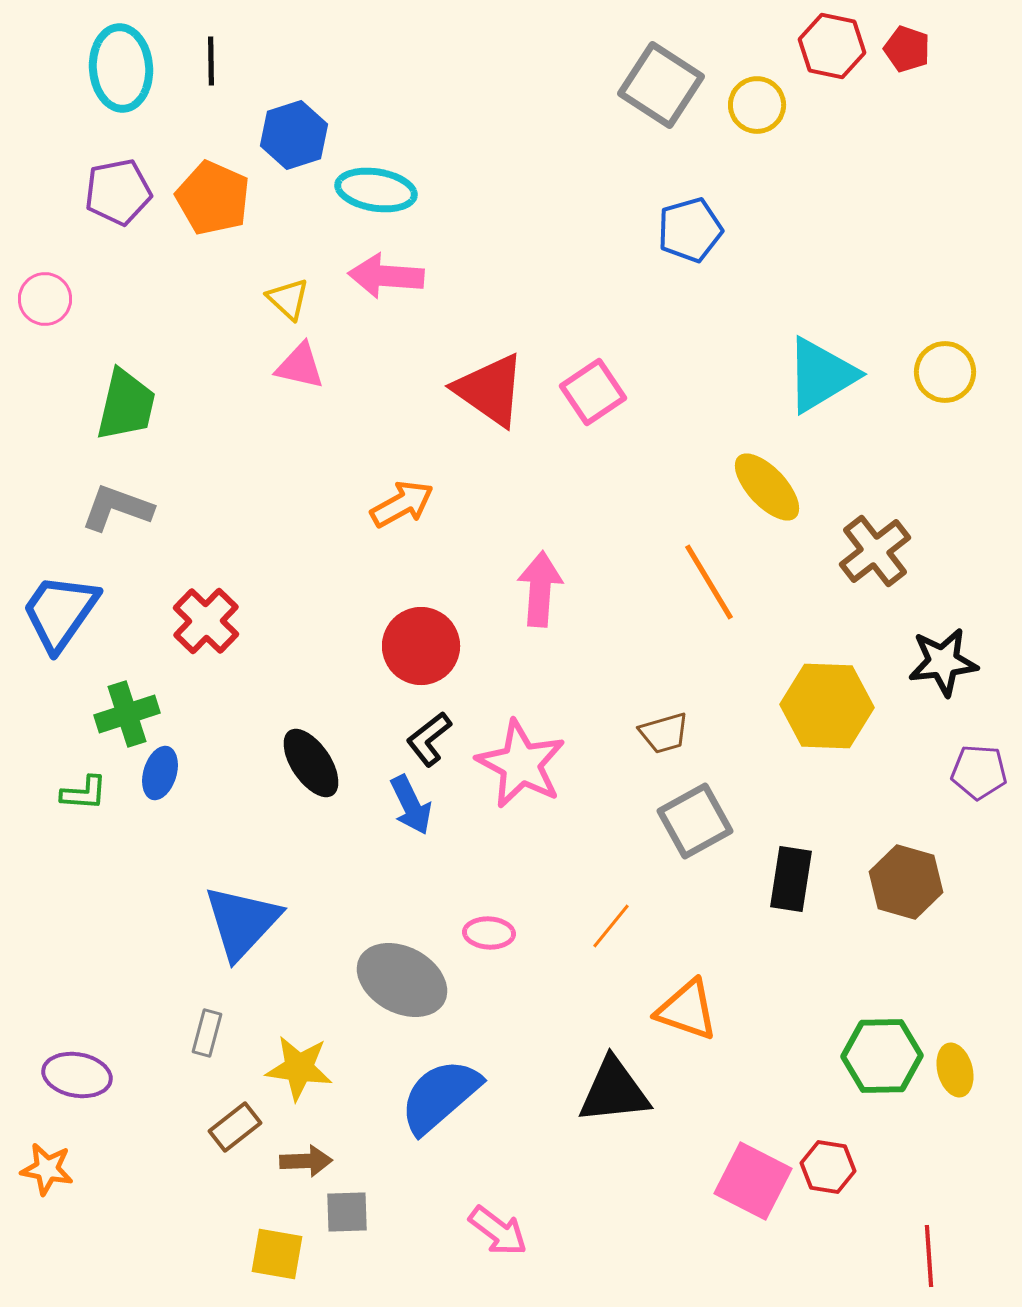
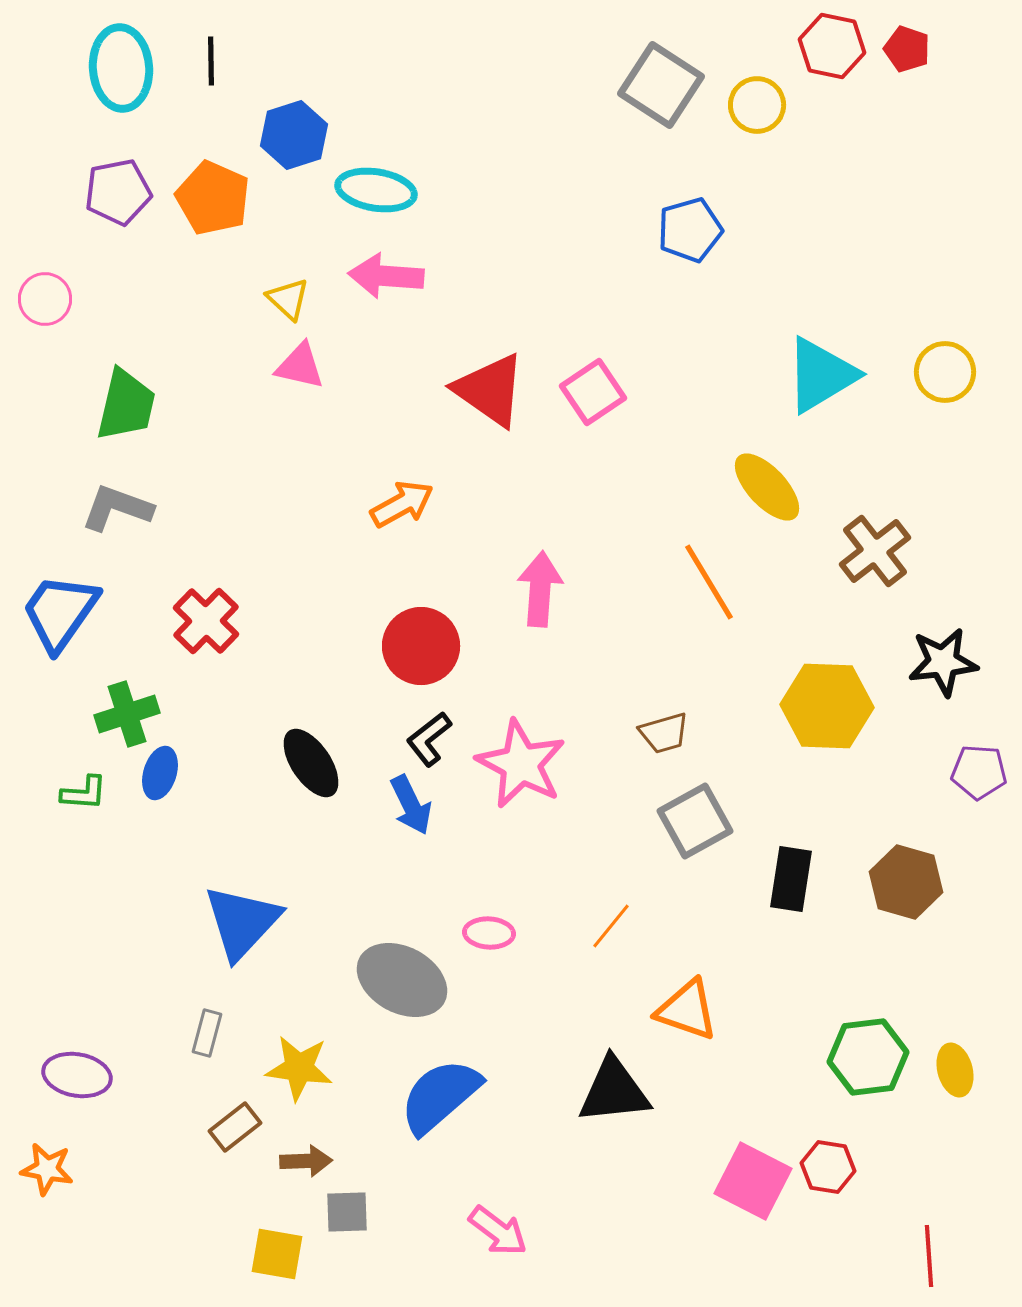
green hexagon at (882, 1056): moved 14 px left, 1 px down; rotated 6 degrees counterclockwise
